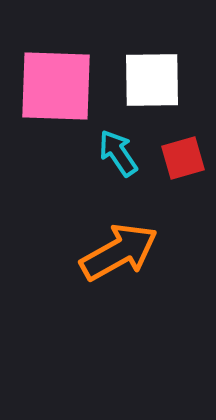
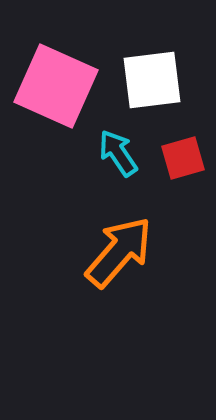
white square: rotated 6 degrees counterclockwise
pink square: rotated 22 degrees clockwise
orange arrow: rotated 20 degrees counterclockwise
